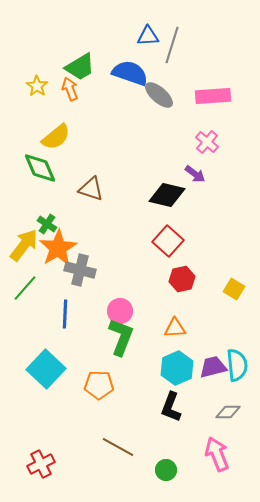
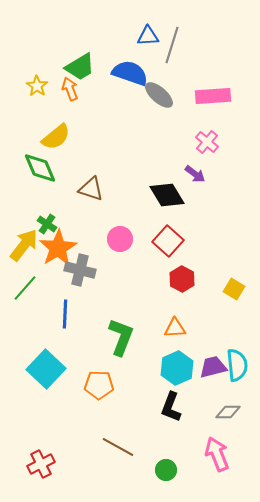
black diamond: rotated 45 degrees clockwise
red hexagon: rotated 20 degrees counterclockwise
pink circle: moved 72 px up
